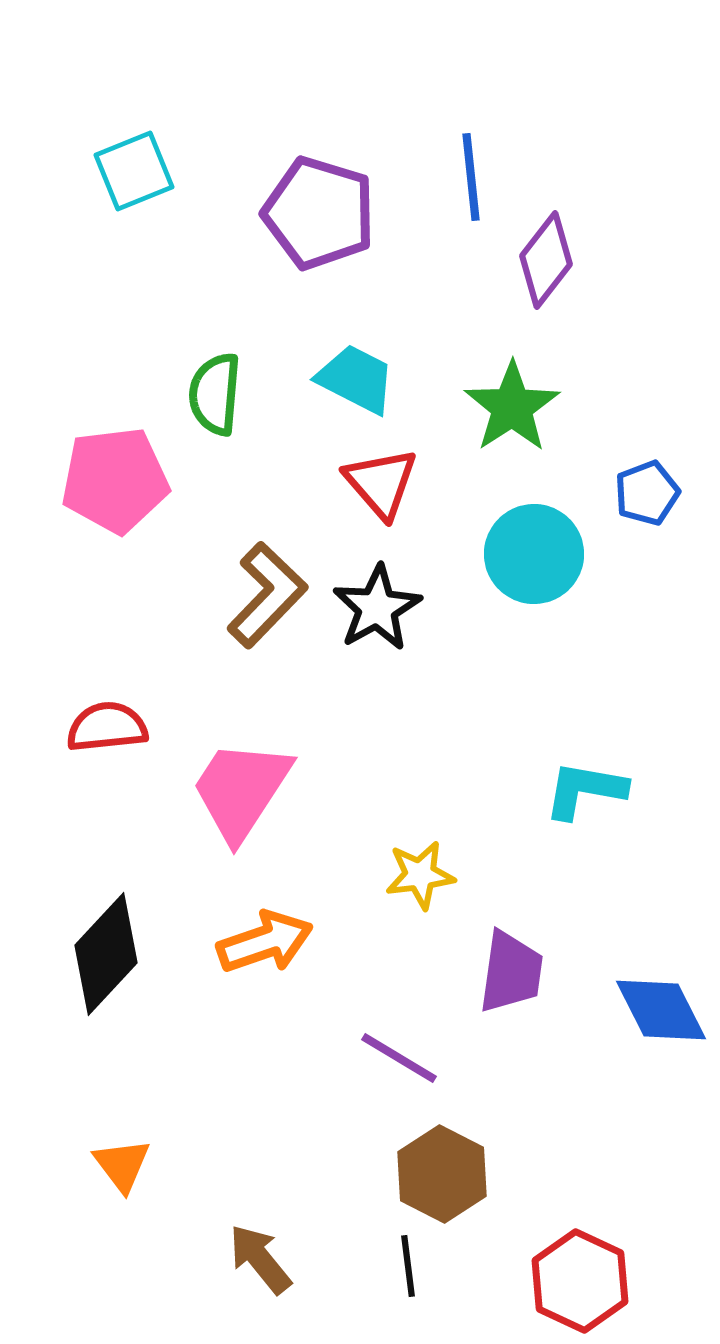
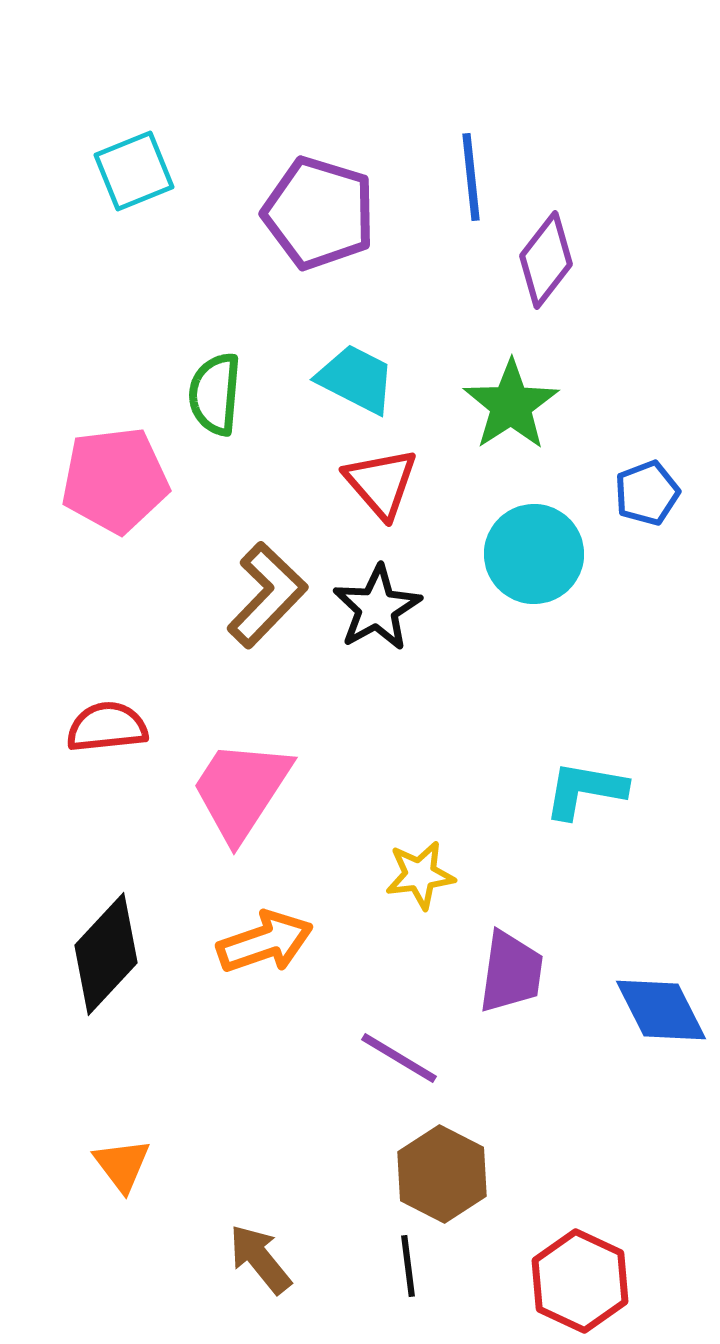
green star: moved 1 px left, 2 px up
